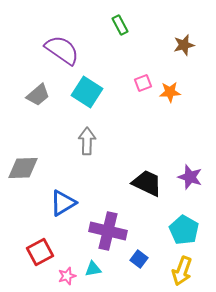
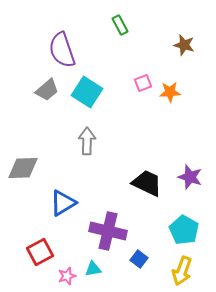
brown star: rotated 30 degrees clockwise
purple semicircle: rotated 144 degrees counterclockwise
gray trapezoid: moved 9 px right, 5 px up
